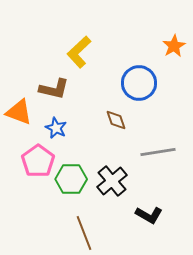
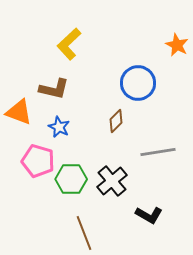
orange star: moved 3 px right, 1 px up; rotated 15 degrees counterclockwise
yellow L-shape: moved 10 px left, 8 px up
blue circle: moved 1 px left
brown diamond: moved 1 px down; rotated 65 degrees clockwise
blue star: moved 3 px right, 1 px up
pink pentagon: rotated 20 degrees counterclockwise
